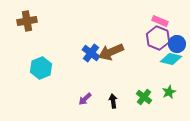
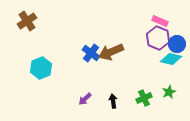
brown cross: rotated 24 degrees counterclockwise
green cross: moved 1 px down; rotated 28 degrees clockwise
